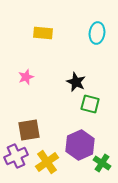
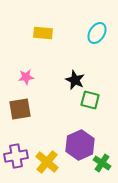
cyan ellipse: rotated 25 degrees clockwise
pink star: rotated 14 degrees clockwise
black star: moved 1 px left, 2 px up
green square: moved 4 px up
brown square: moved 9 px left, 21 px up
purple cross: rotated 15 degrees clockwise
yellow cross: rotated 15 degrees counterclockwise
